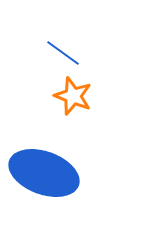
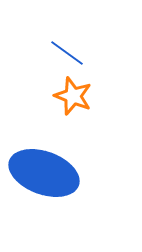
blue line: moved 4 px right
